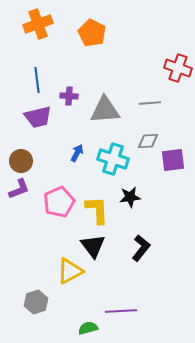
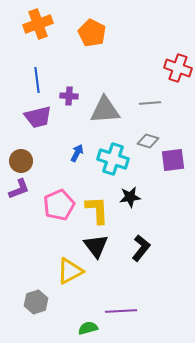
gray diamond: rotated 20 degrees clockwise
pink pentagon: moved 3 px down
black triangle: moved 3 px right
